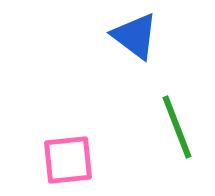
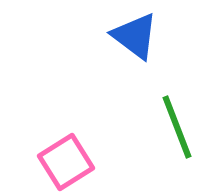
pink square: moved 2 px left, 2 px down; rotated 26 degrees counterclockwise
